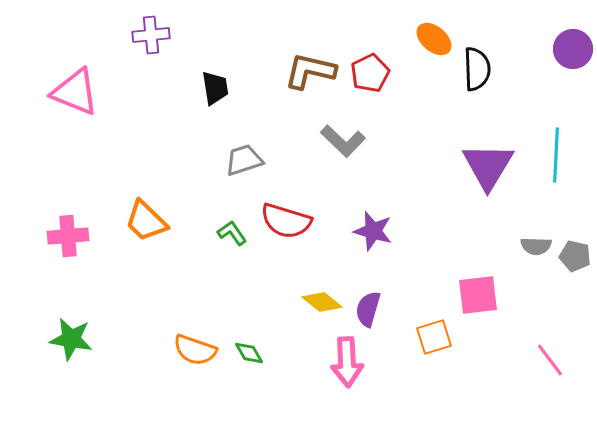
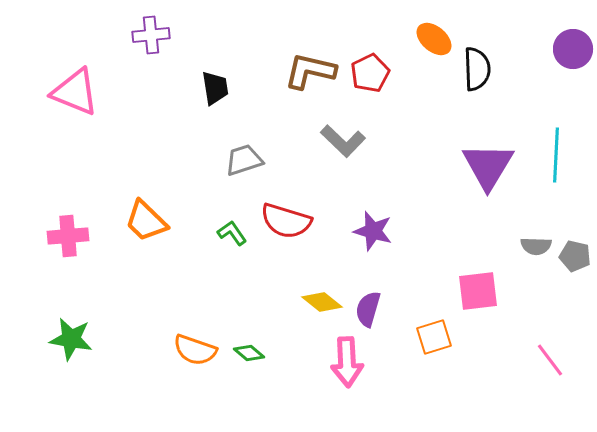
pink square: moved 4 px up
green diamond: rotated 20 degrees counterclockwise
